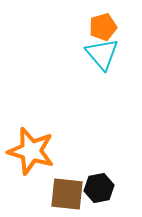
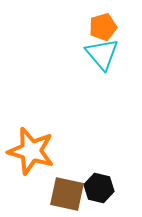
black hexagon: rotated 24 degrees clockwise
brown square: rotated 6 degrees clockwise
